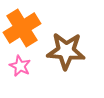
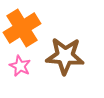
brown star: moved 1 px left, 5 px down
